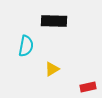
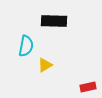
yellow triangle: moved 7 px left, 4 px up
